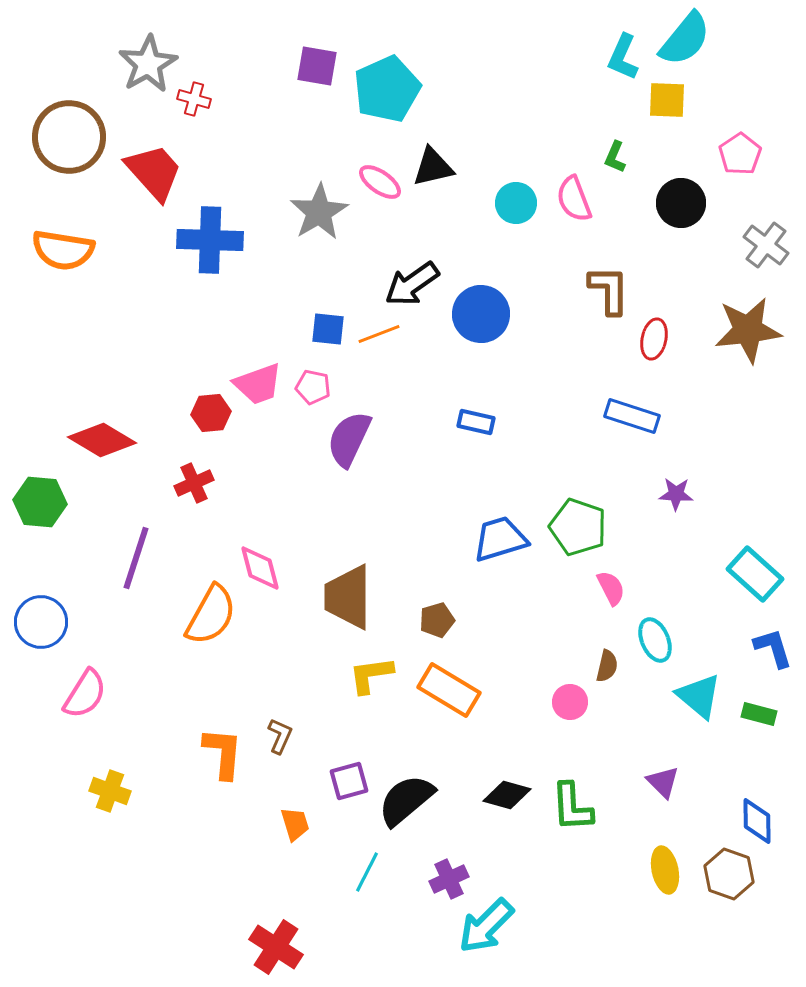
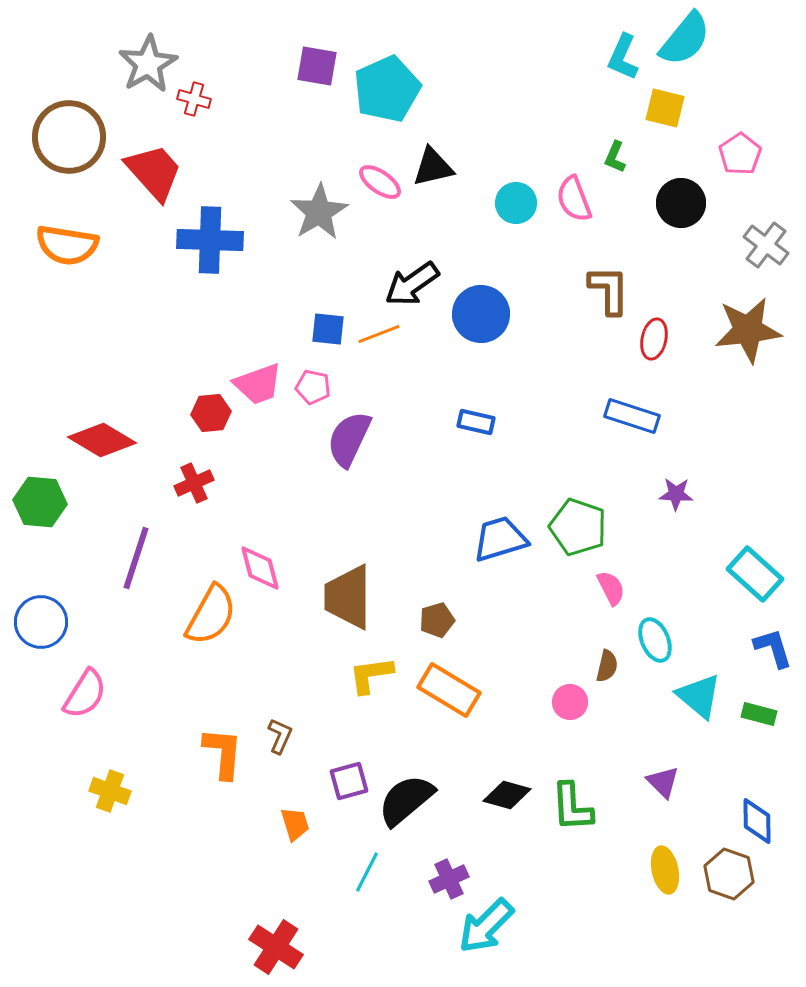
yellow square at (667, 100): moved 2 px left, 8 px down; rotated 12 degrees clockwise
orange semicircle at (63, 250): moved 4 px right, 5 px up
